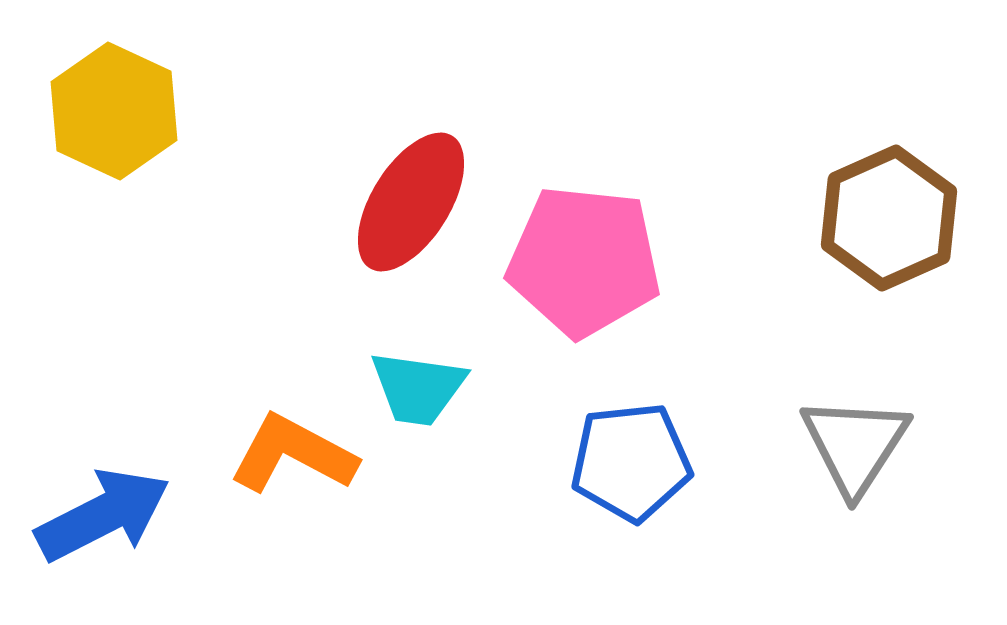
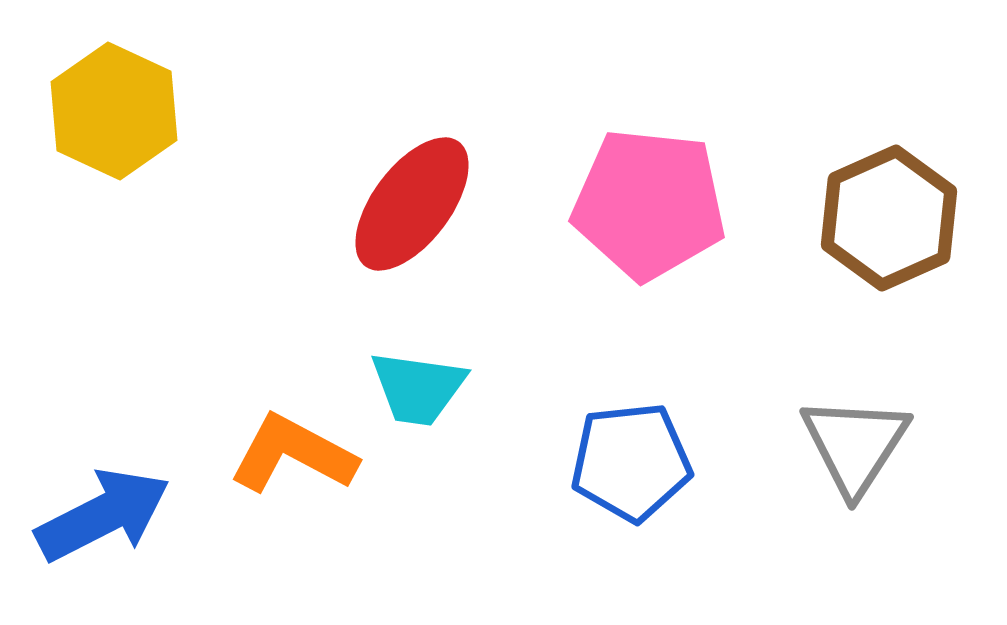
red ellipse: moved 1 px right, 2 px down; rotated 5 degrees clockwise
pink pentagon: moved 65 px right, 57 px up
